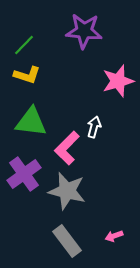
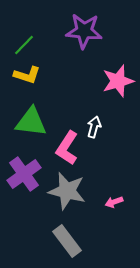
pink L-shape: rotated 12 degrees counterclockwise
pink arrow: moved 34 px up
